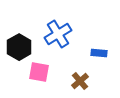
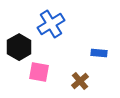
blue cross: moved 7 px left, 10 px up
